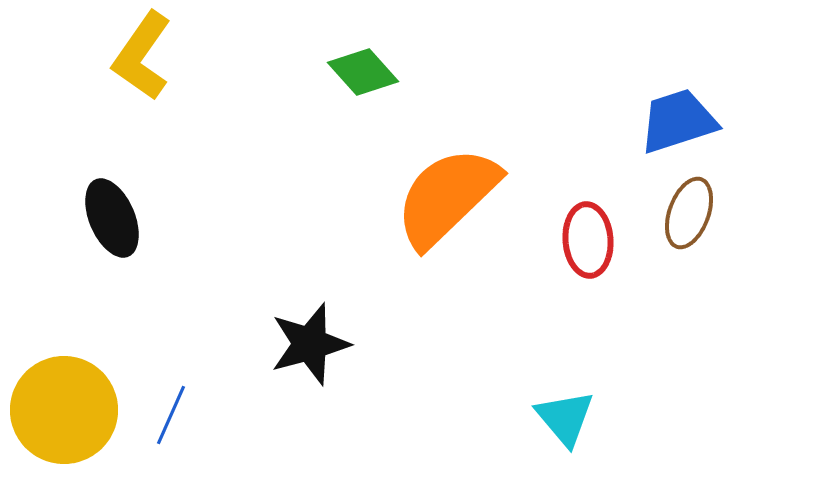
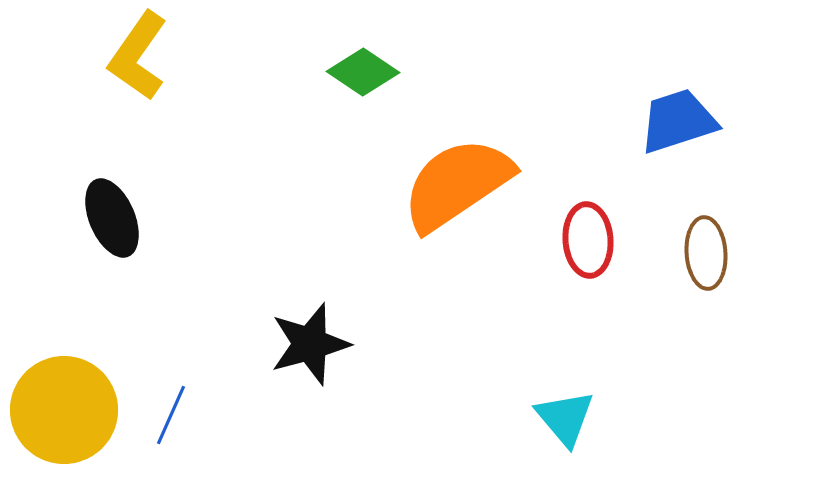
yellow L-shape: moved 4 px left
green diamond: rotated 14 degrees counterclockwise
orange semicircle: moved 10 px right, 13 px up; rotated 10 degrees clockwise
brown ellipse: moved 17 px right, 40 px down; rotated 24 degrees counterclockwise
